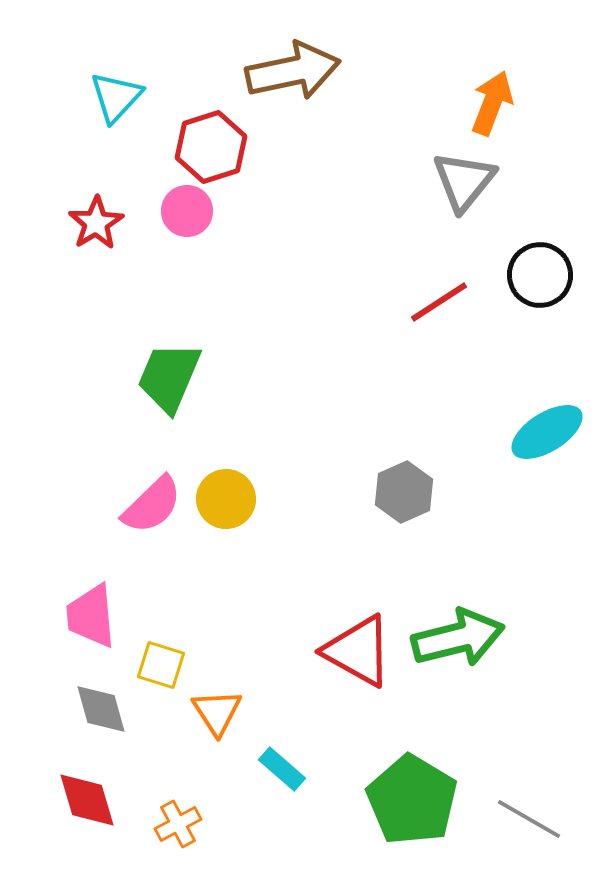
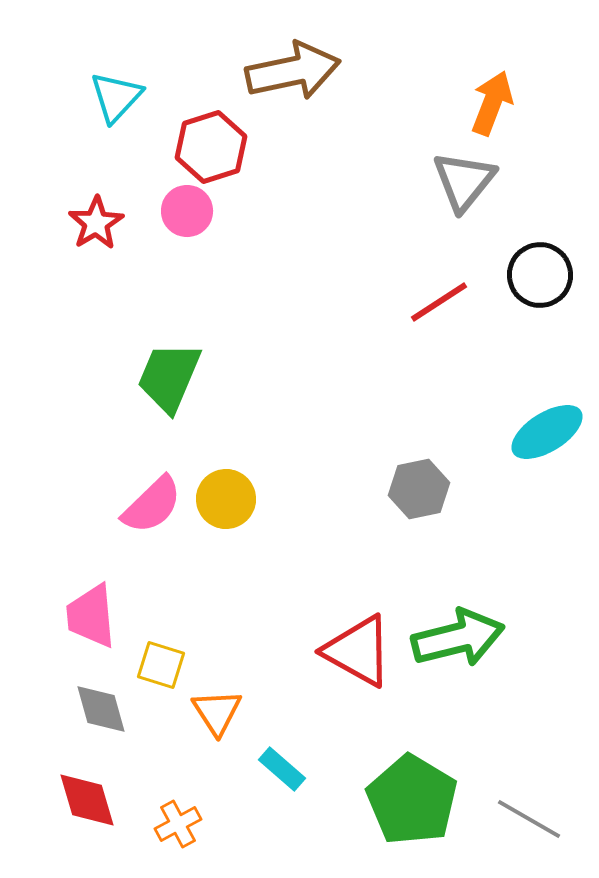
gray hexagon: moved 15 px right, 3 px up; rotated 12 degrees clockwise
